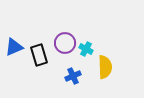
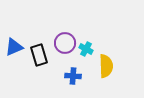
yellow semicircle: moved 1 px right, 1 px up
blue cross: rotated 28 degrees clockwise
